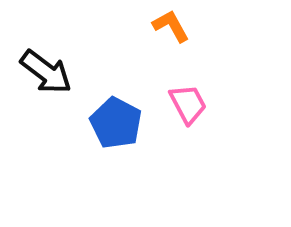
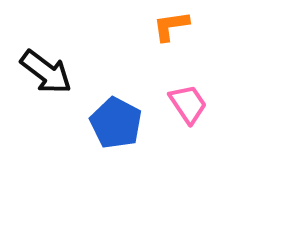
orange L-shape: rotated 69 degrees counterclockwise
pink trapezoid: rotated 6 degrees counterclockwise
